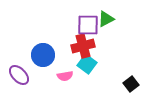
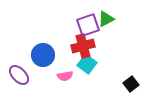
purple square: rotated 20 degrees counterclockwise
